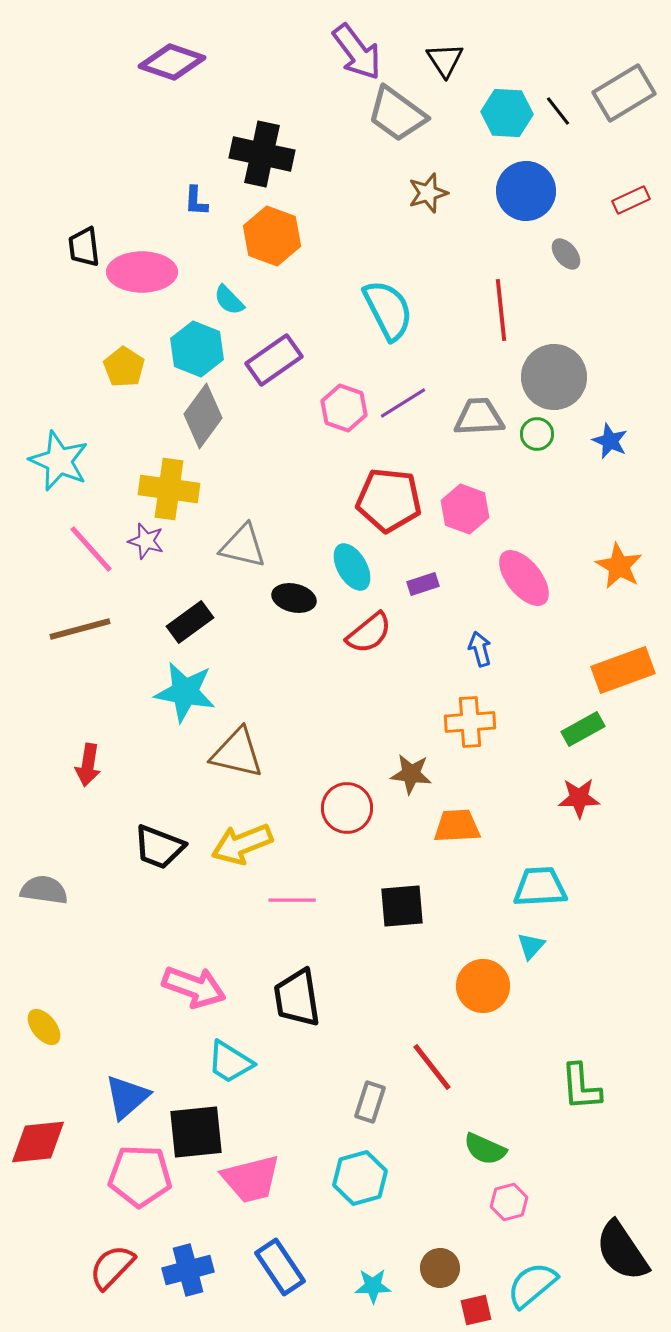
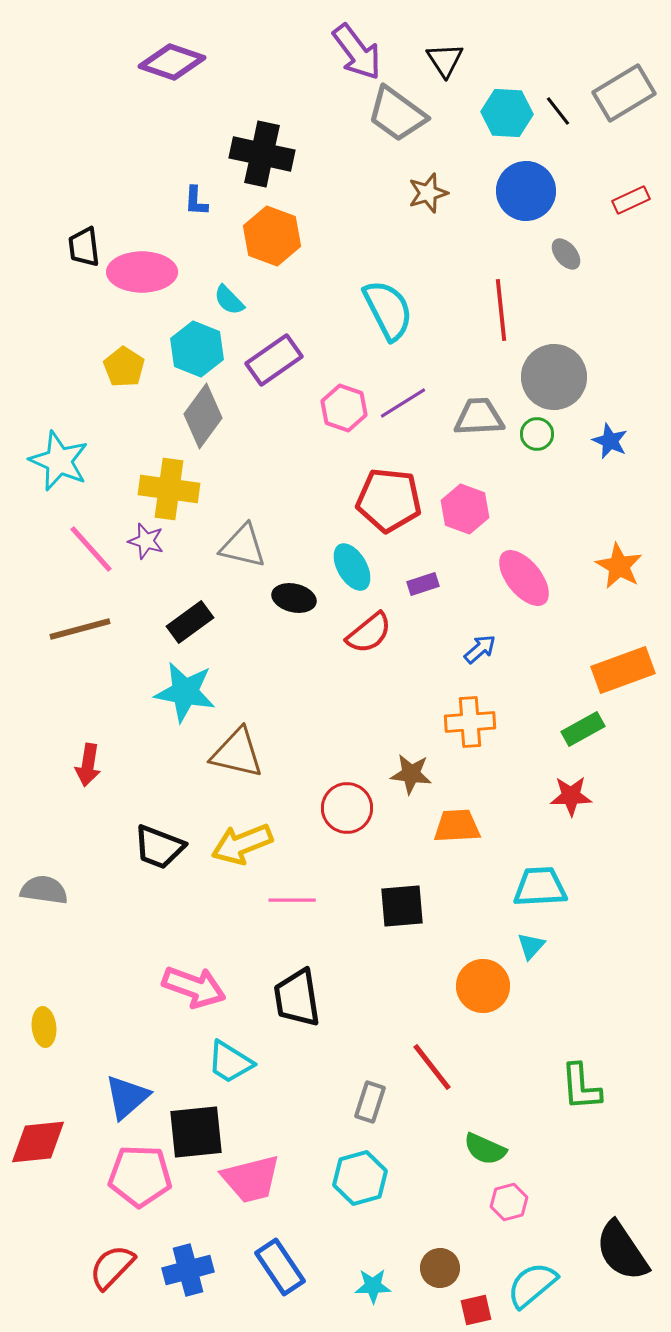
blue arrow at (480, 649): rotated 64 degrees clockwise
red star at (579, 798): moved 8 px left, 2 px up
yellow ellipse at (44, 1027): rotated 33 degrees clockwise
